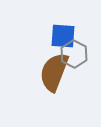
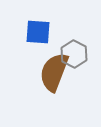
blue square: moved 25 px left, 4 px up
